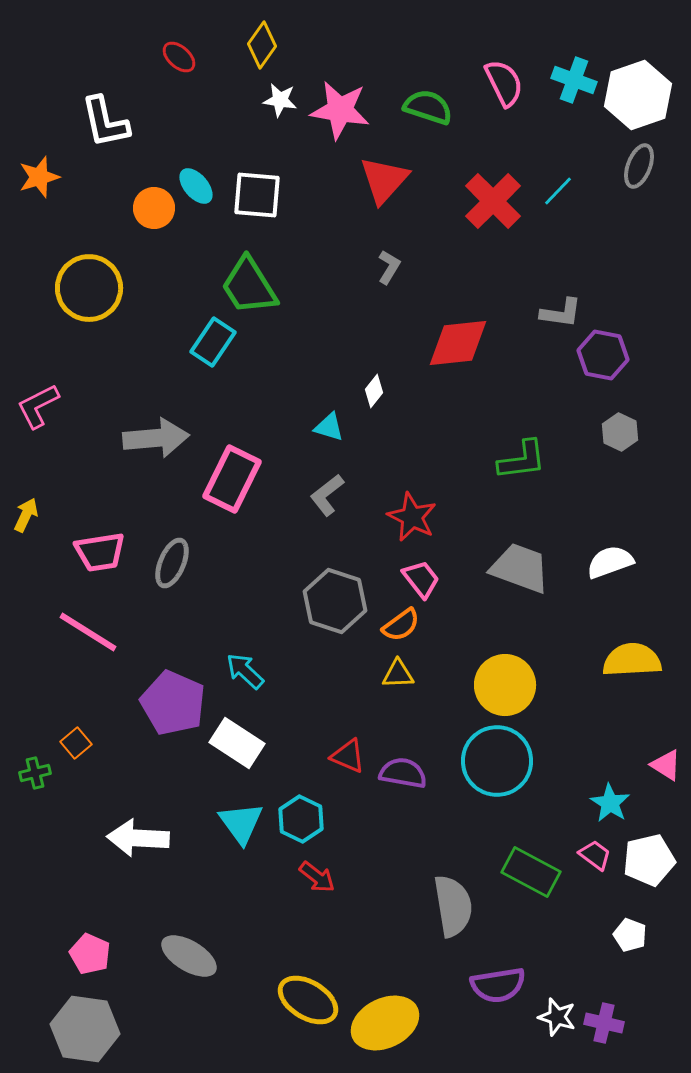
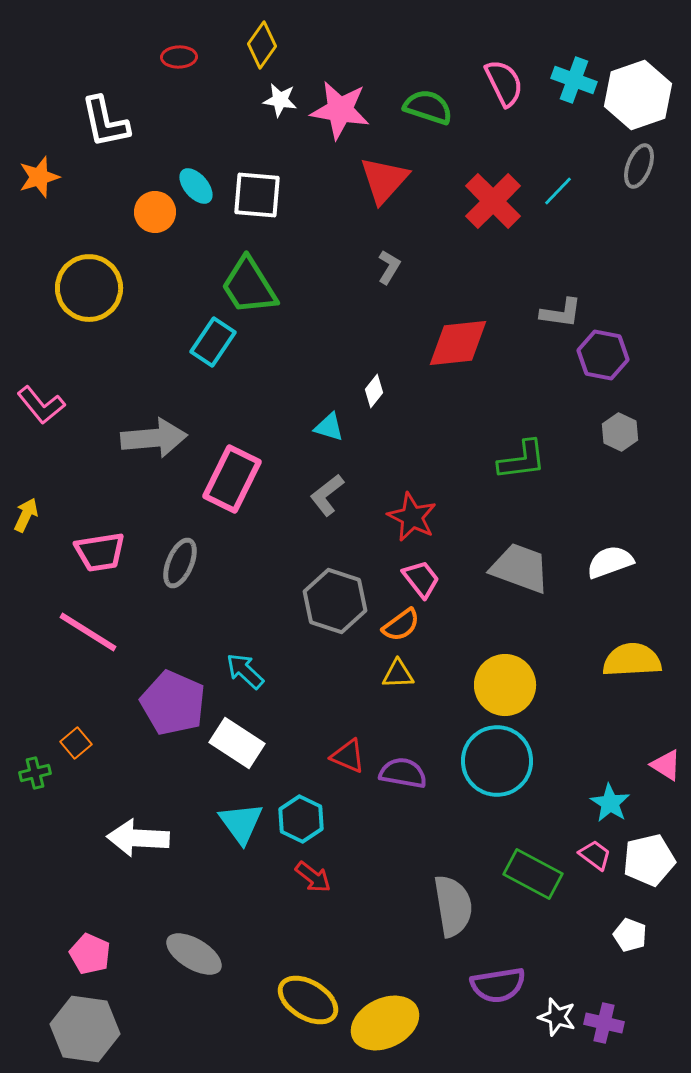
red ellipse at (179, 57): rotated 44 degrees counterclockwise
orange circle at (154, 208): moved 1 px right, 4 px down
pink L-shape at (38, 406): moved 3 px right, 1 px up; rotated 102 degrees counterclockwise
gray arrow at (156, 438): moved 2 px left
gray ellipse at (172, 563): moved 8 px right
green rectangle at (531, 872): moved 2 px right, 2 px down
red arrow at (317, 877): moved 4 px left
gray ellipse at (189, 956): moved 5 px right, 2 px up
